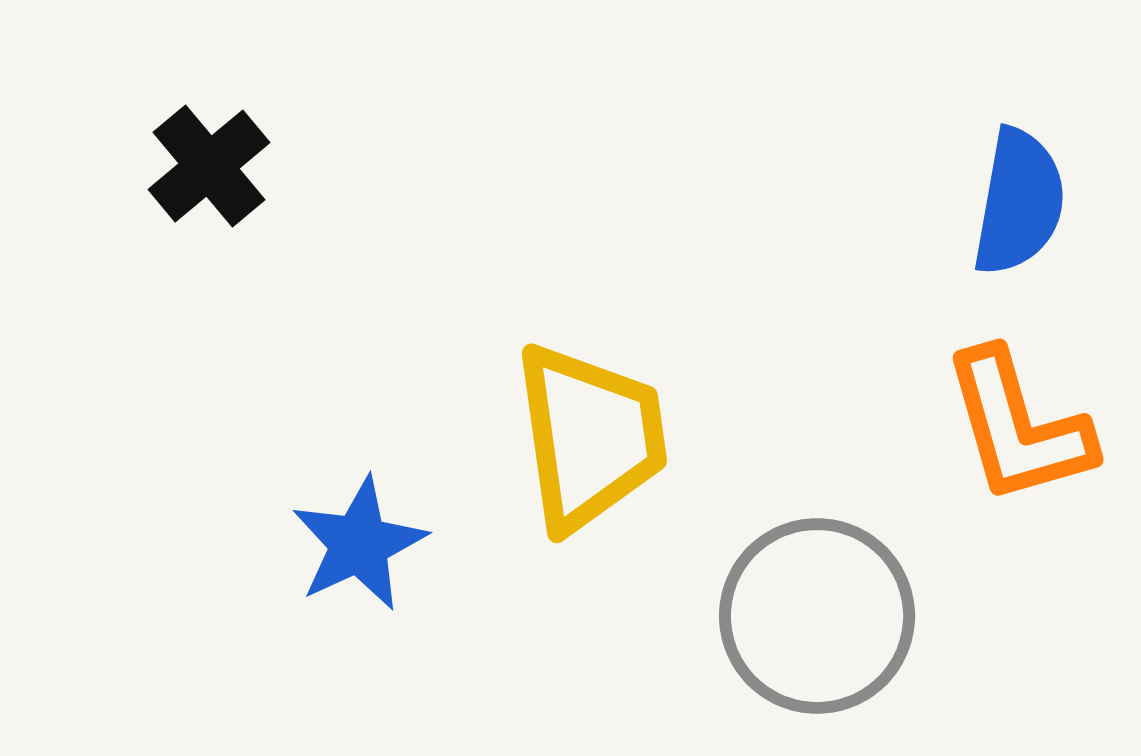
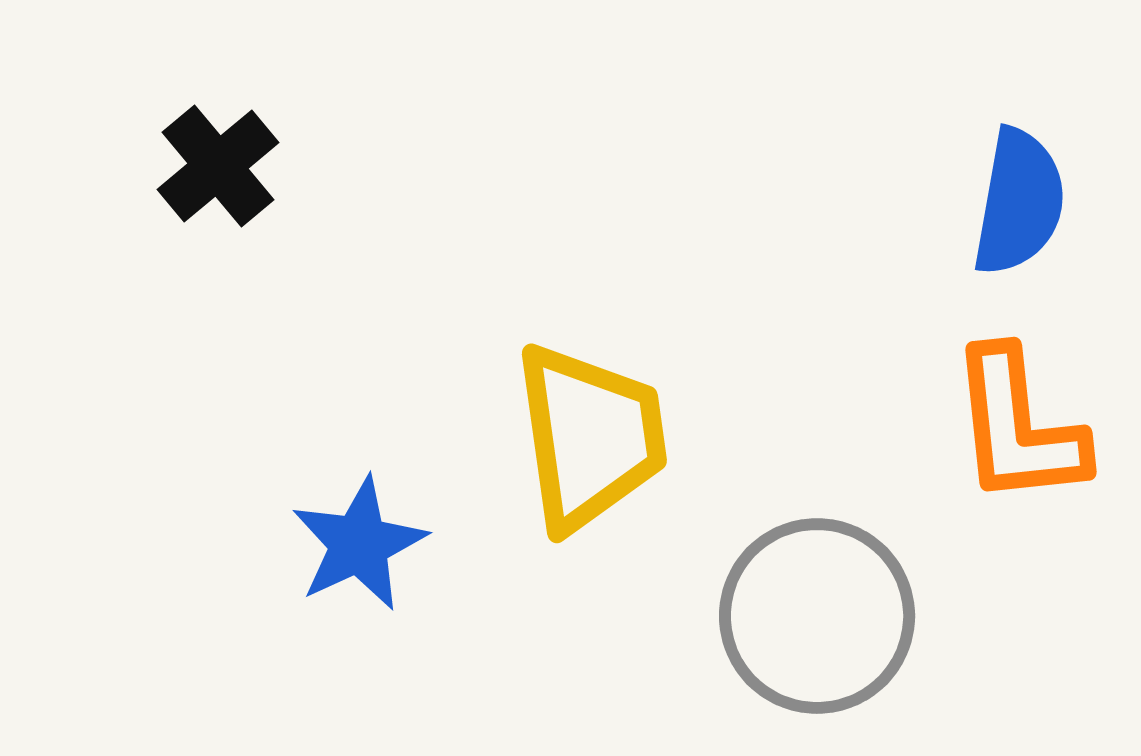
black cross: moved 9 px right
orange L-shape: rotated 10 degrees clockwise
